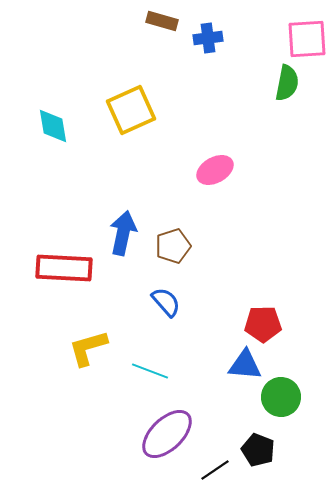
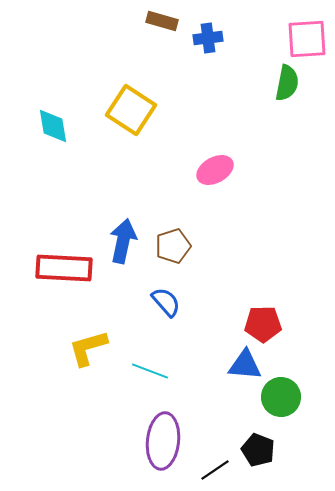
yellow square: rotated 33 degrees counterclockwise
blue arrow: moved 8 px down
purple ellipse: moved 4 px left, 7 px down; rotated 40 degrees counterclockwise
